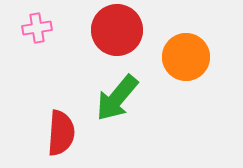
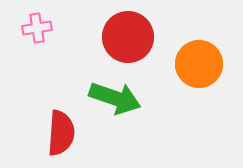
red circle: moved 11 px right, 7 px down
orange circle: moved 13 px right, 7 px down
green arrow: moved 2 px left; rotated 111 degrees counterclockwise
